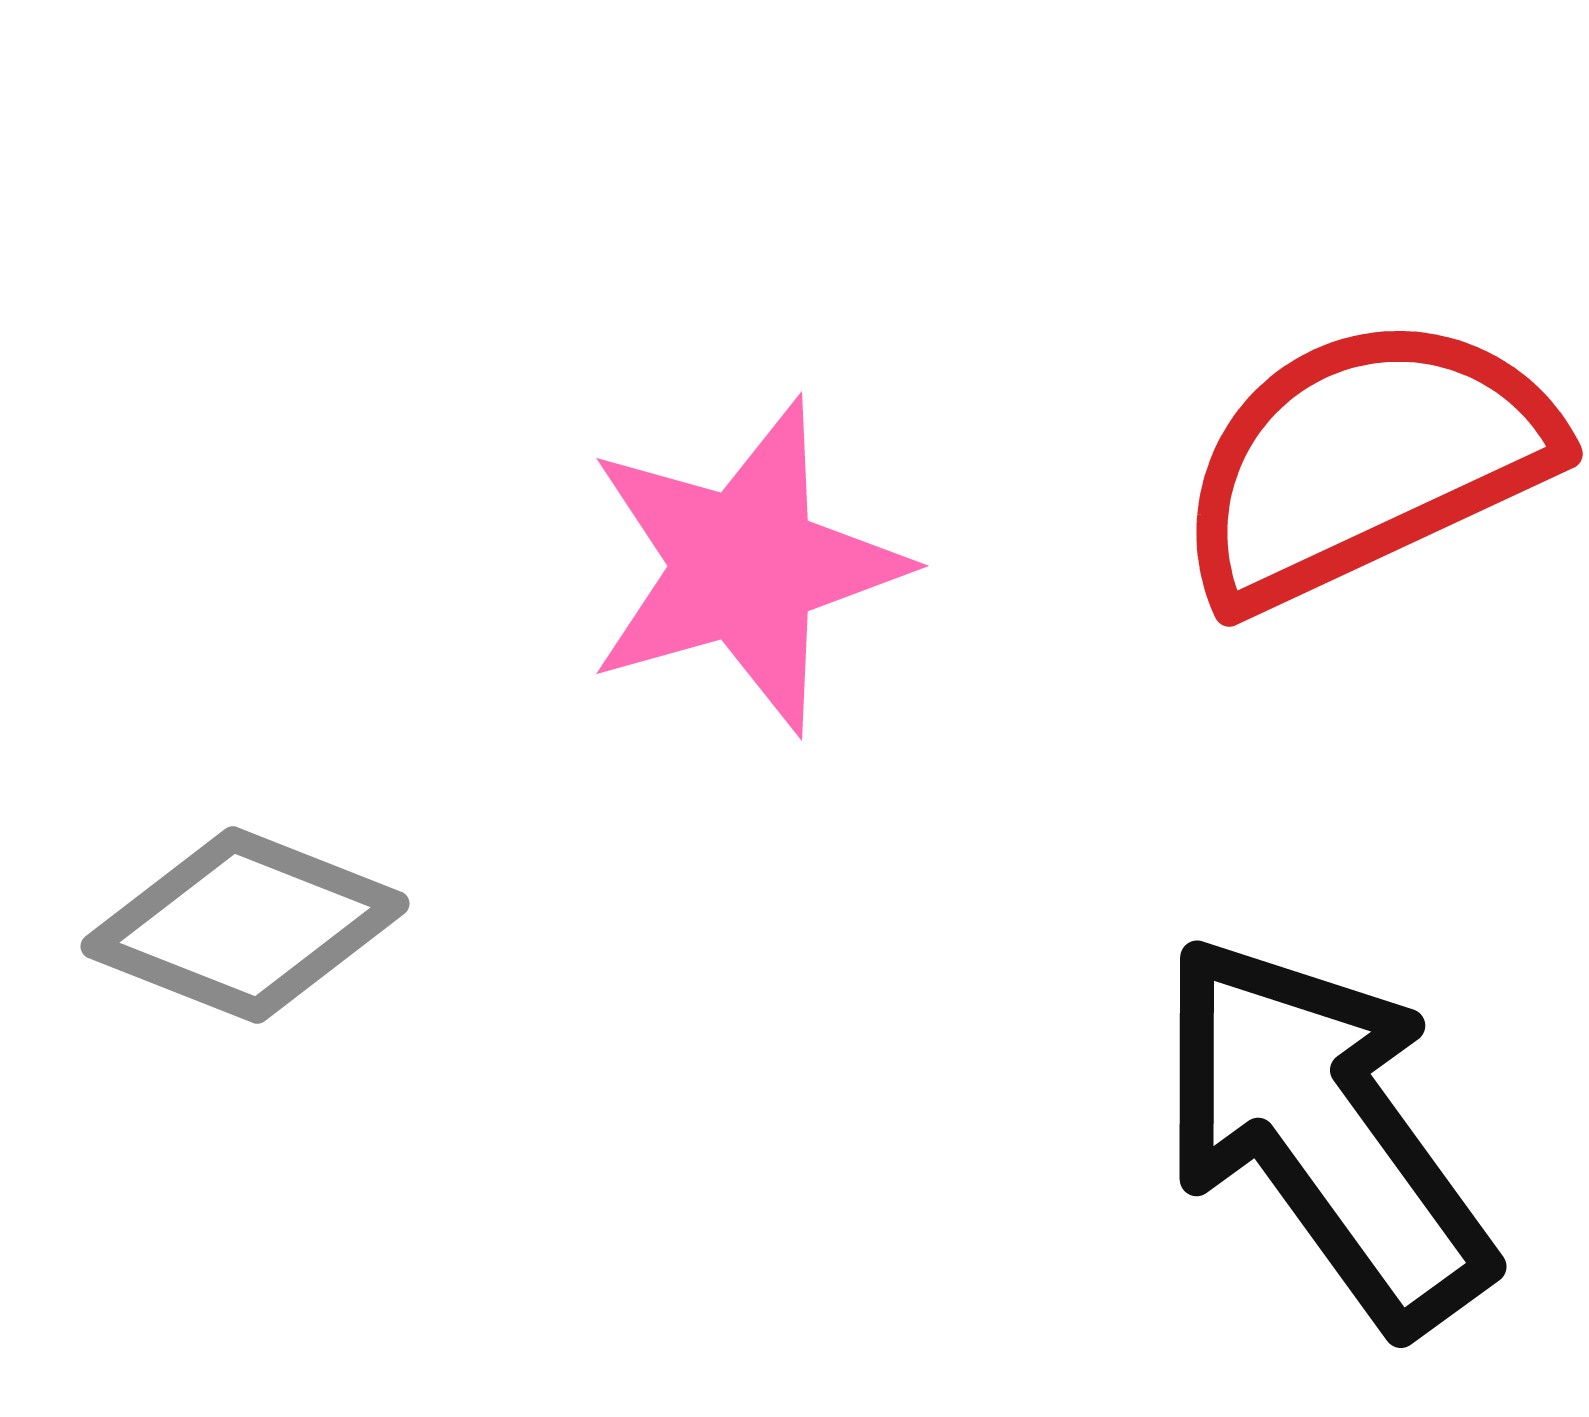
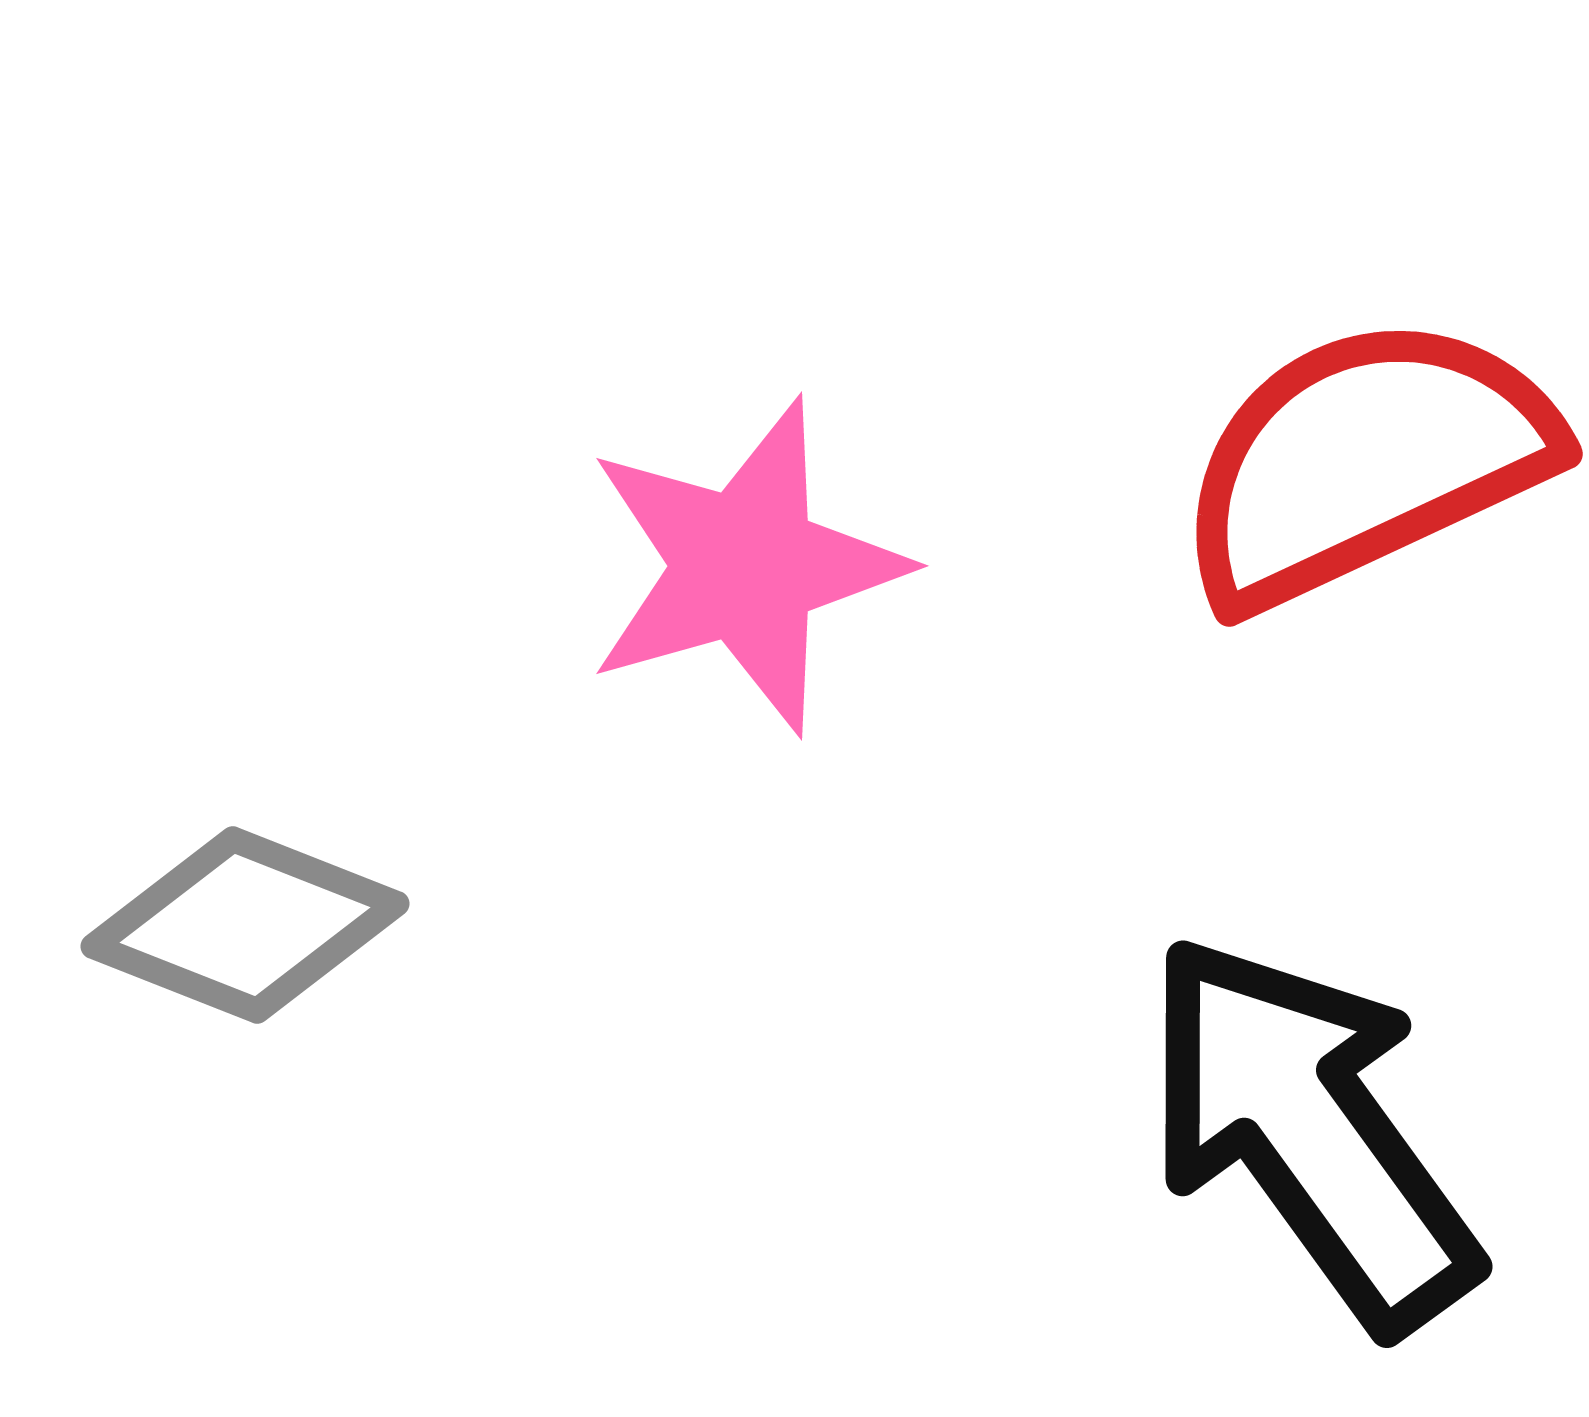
black arrow: moved 14 px left
